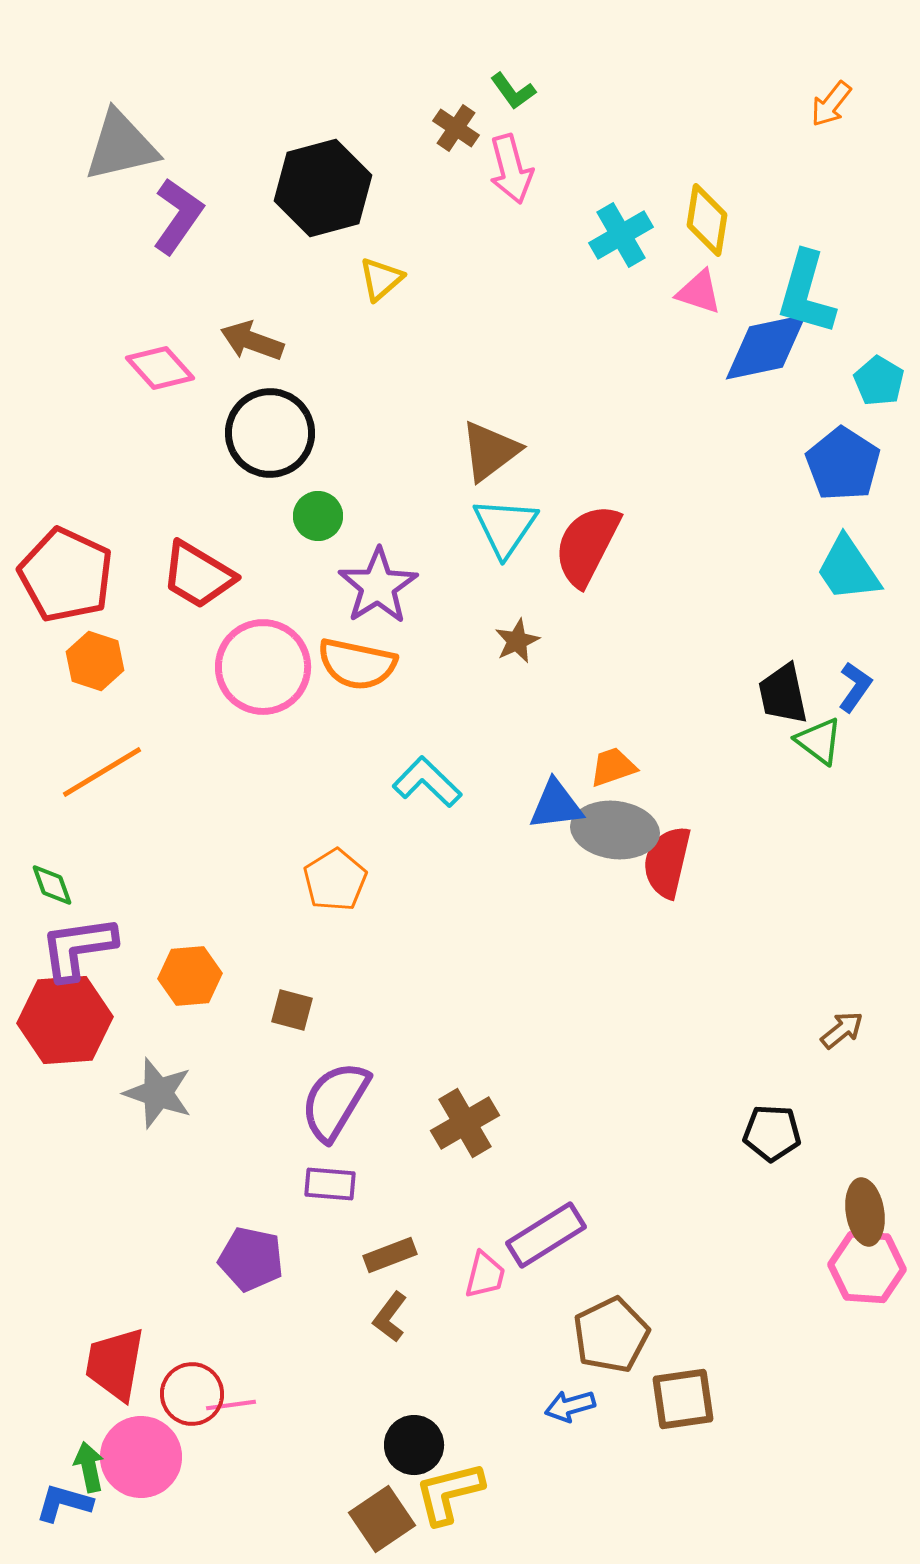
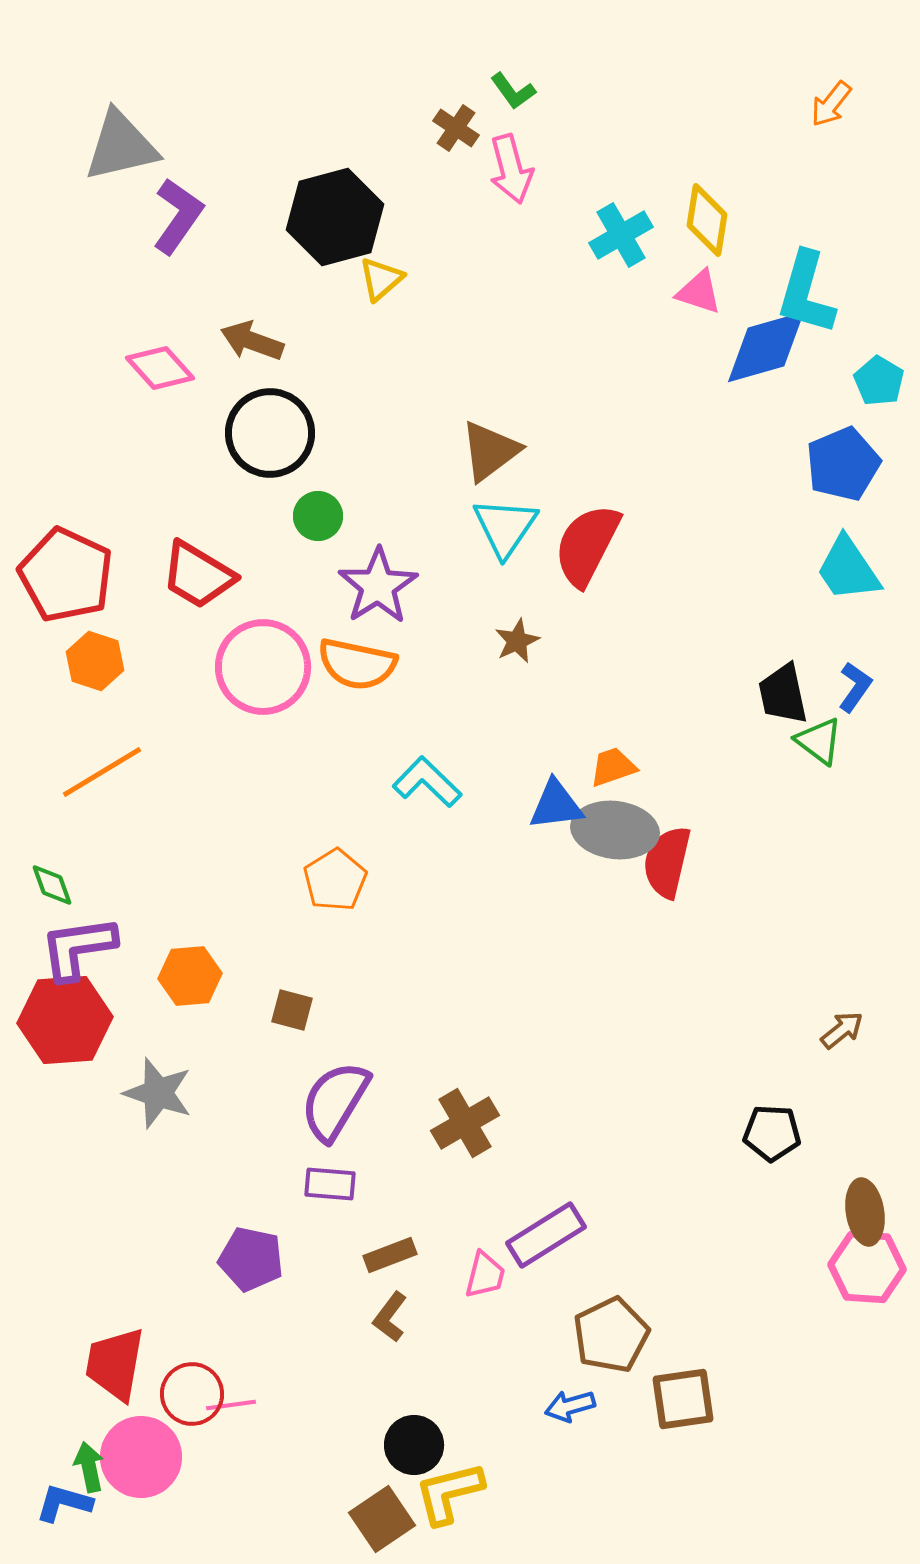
black hexagon at (323, 188): moved 12 px right, 29 px down
blue diamond at (766, 347): rotated 4 degrees counterclockwise
blue pentagon at (843, 464): rotated 16 degrees clockwise
